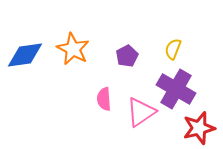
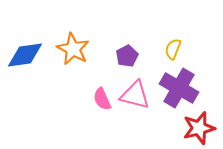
purple cross: moved 3 px right, 1 px up
pink semicircle: moved 2 px left; rotated 20 degrees counterclockwise
pink triangle: moved 6 px left, 17 px up; rotated 48 degrees clockwise
